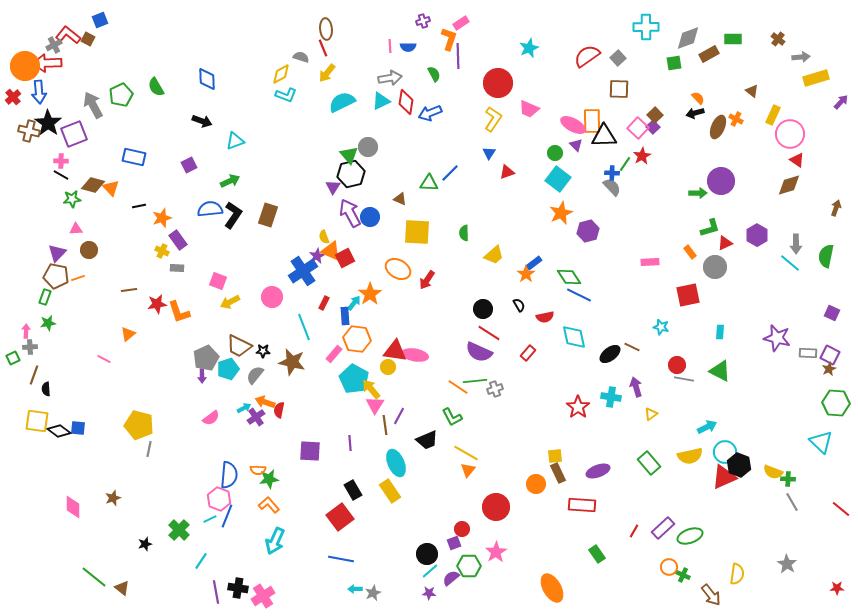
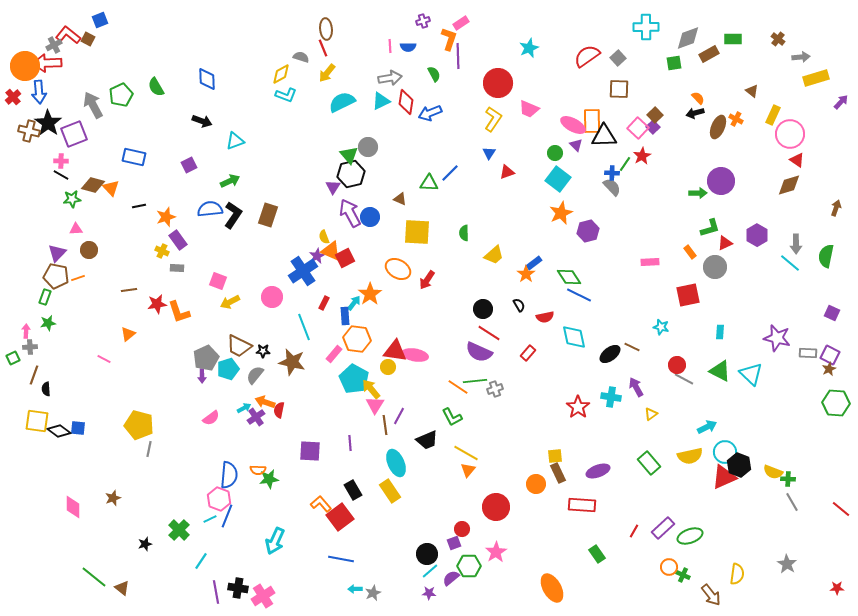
orange star at (162, 218): moved 4 px right, 1 px up
gray line at (684, 379): rotated 18 degrees clockwise
purple arrow at (636, 387): rotated 12 degrees counterclockwise
cyan triangle at (821, 442): moved 70 px left, 68 px up
orange L-shape at (269, 505): moved 52 px right, 1 px up
